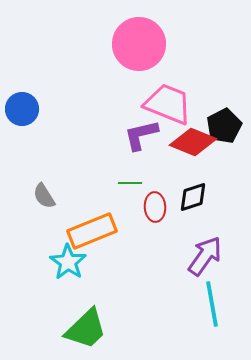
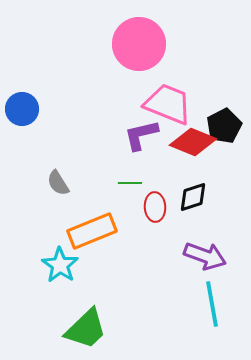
gray semicircle: moved 14 px right, 13 px up
purple arrow: rotated 75 degrees clockwise
cyan star: moved 8 px left, 3 px down
